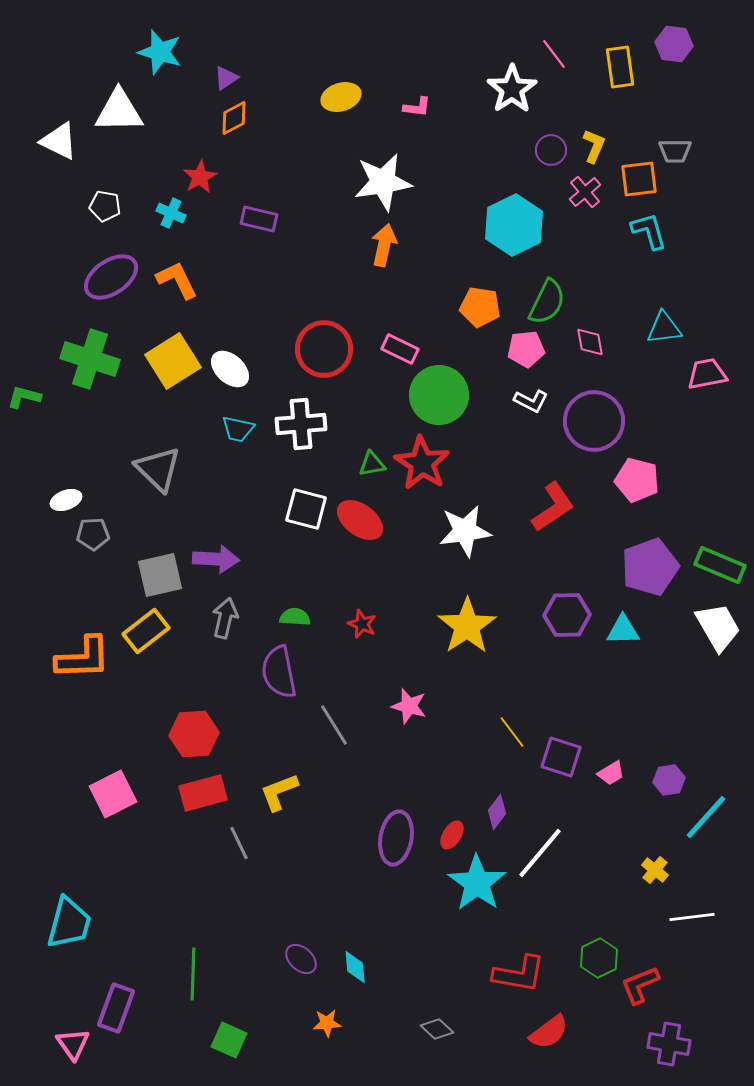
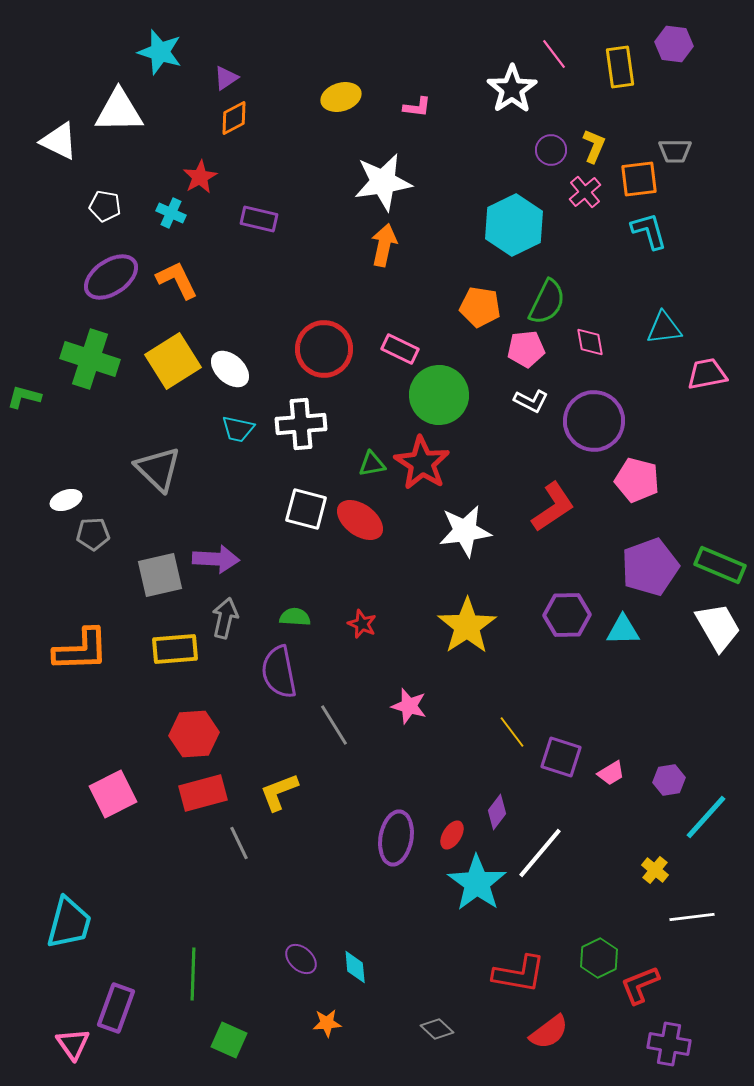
yellow rectangle at (146, 631): moved 29 px right, 18 px down; rotated 33 degrees clockwise
orange L-shape at (83, 658): moved 2 px left, 8 px up
